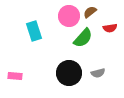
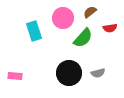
pink circle: moved 6 px left, 2 px down
